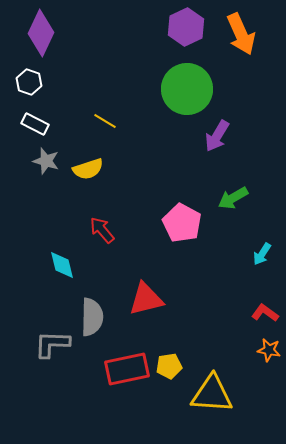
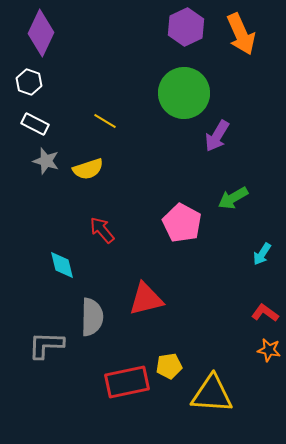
green circle: moved 3 px left, 4 px down
gray L-shape: moved 6 px left, 1 px down
red rectangle: moved 13 px down
